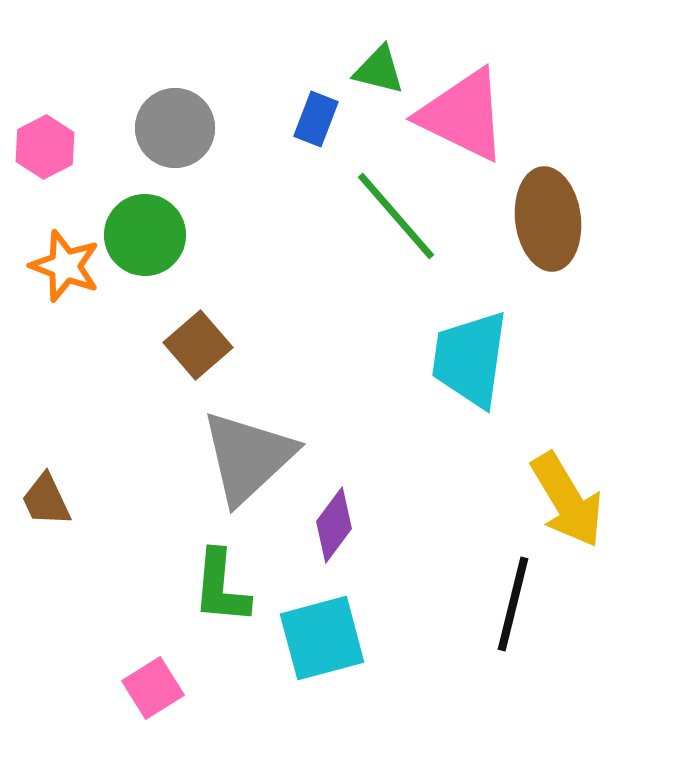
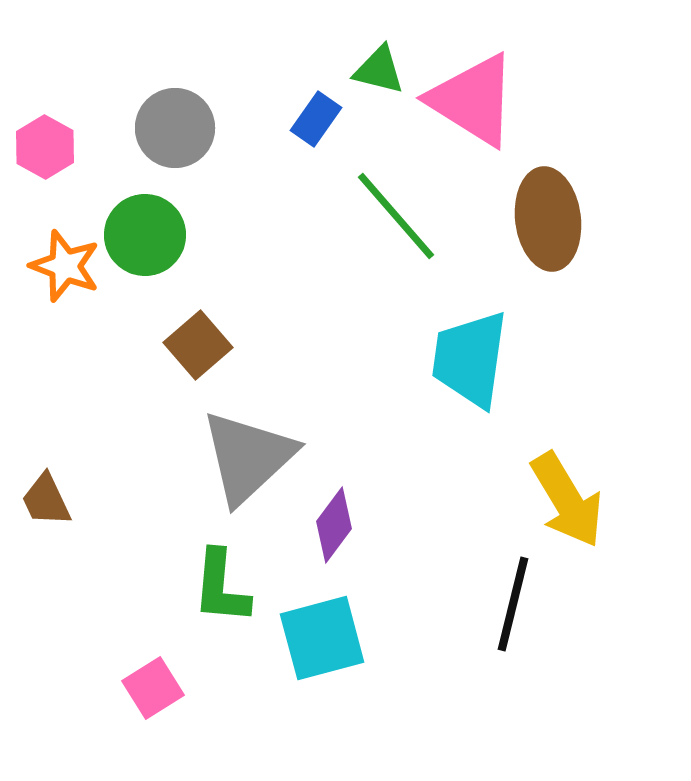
pink triangle: moved 10 px right, 15 px up; rotated 6 degrees clockwise
blue rectangle: rotated 14 degrees clockwise
pink hexagon: rotated 4 degrees counterclockwise
